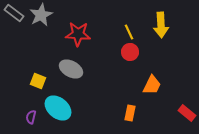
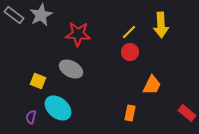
gray rectangle: moved 2 px down
yellow line: rotated 70 degrees clockwise
